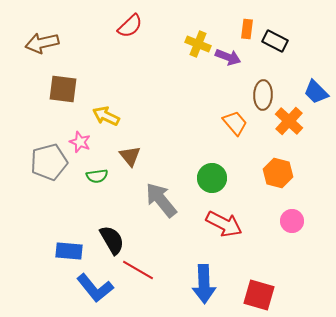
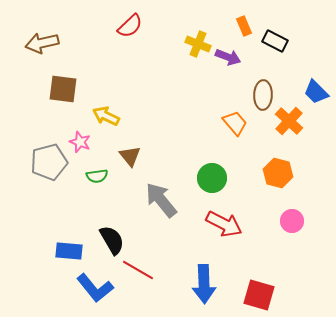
orange rectangle: moved 3 px left, 3 px up; rotated 30 degrees counterclockwise
